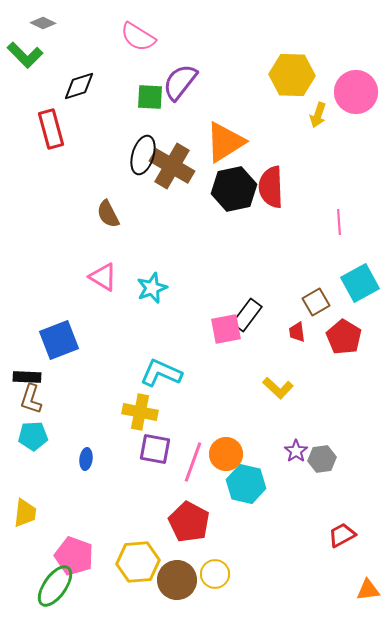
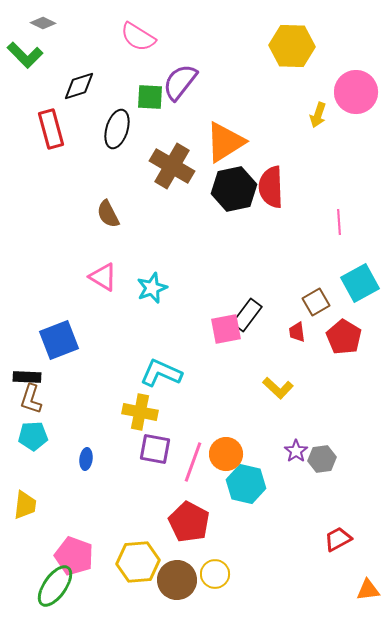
yellow hexagon at (292, 75): moved 29 px up
black ellipse at (143, 155): moved 26 px left, 26 px up
yellow trapezoid at (25, 513): moved 8 px up
red trapezoid at (342, 535): moved 4 px left, 4 px down
